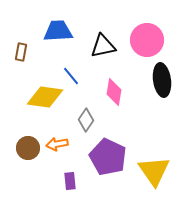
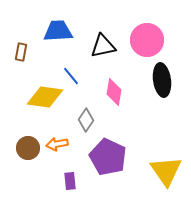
yellow triangle: moved 12 px right
